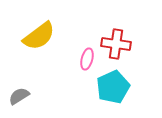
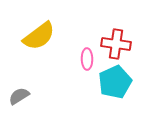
pink ellipse: rotated 15 degrees counterclockwise
cyan pentagon: moved 2 px right, 5 px up
